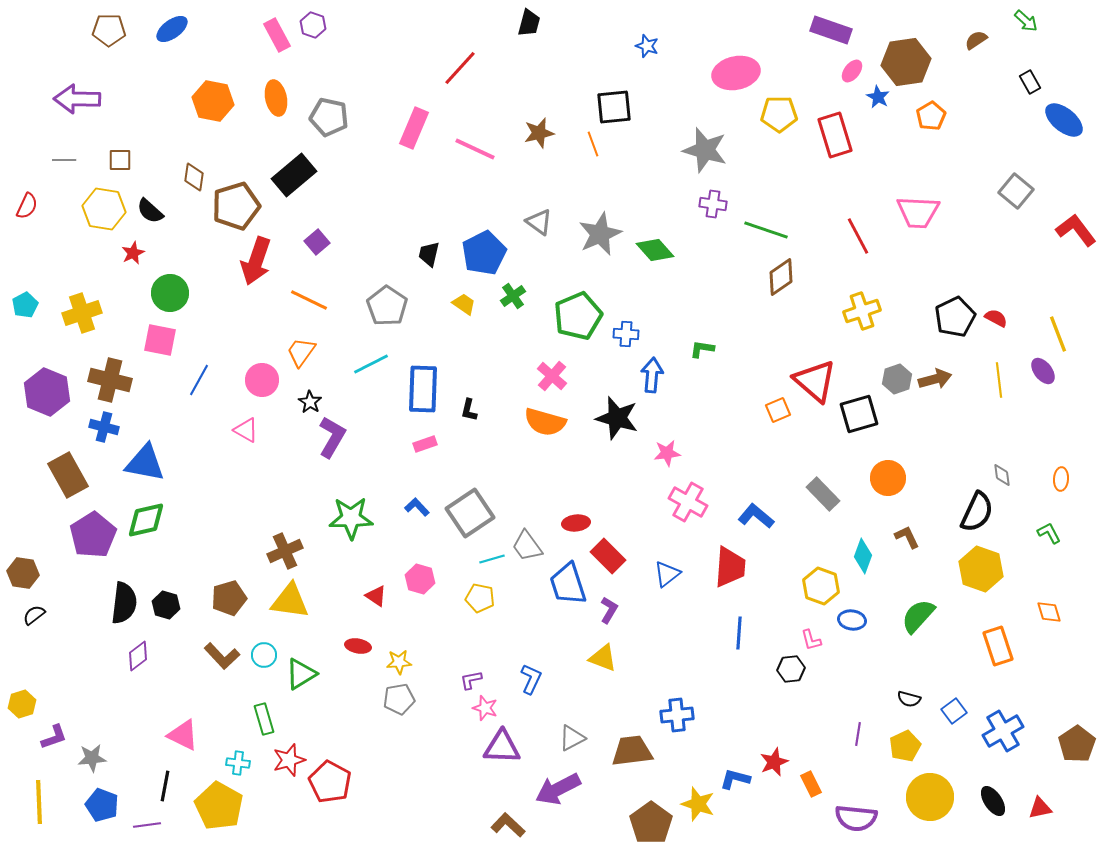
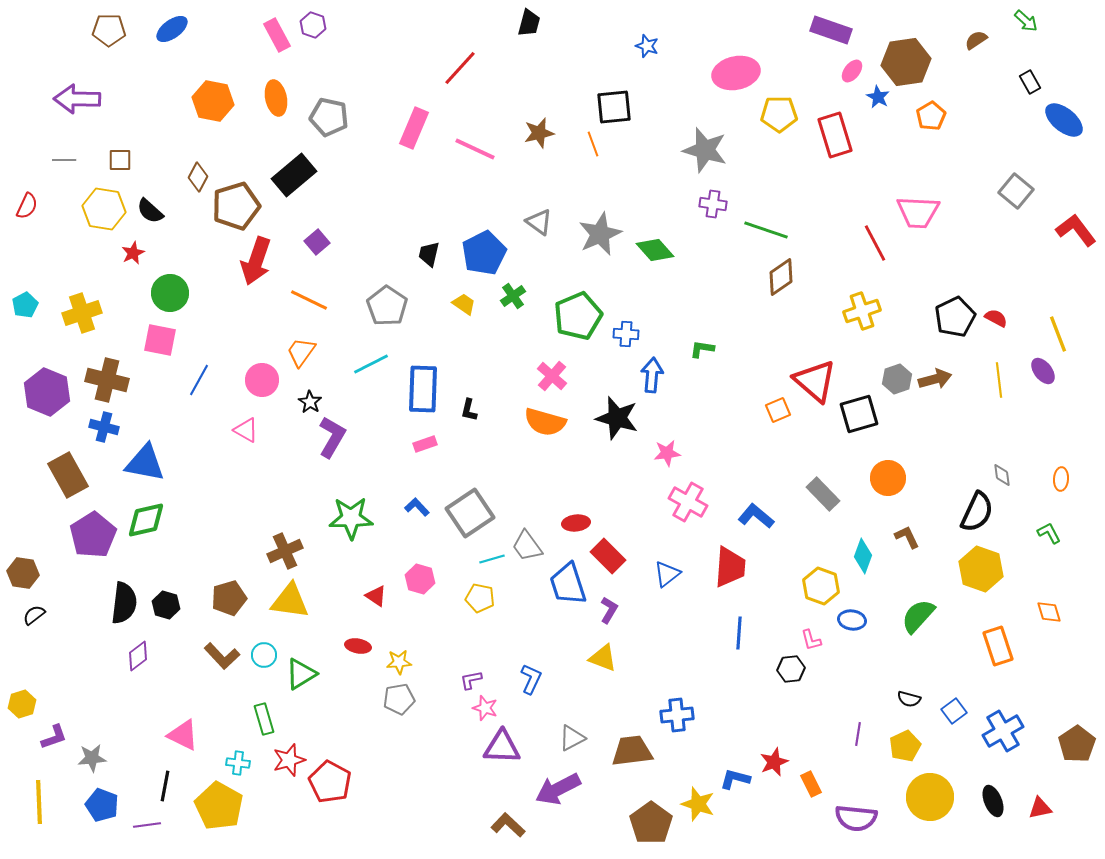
brown diamond at (194, 177): moved 4 px right; rotated 20 degrees clockwise
red line at (858, 236): moved 17 px right, 7 px down
brown cross at (110, 380): moved 3 px left
black ellipse at (993, 801): rotated 12 degrees clockwise
